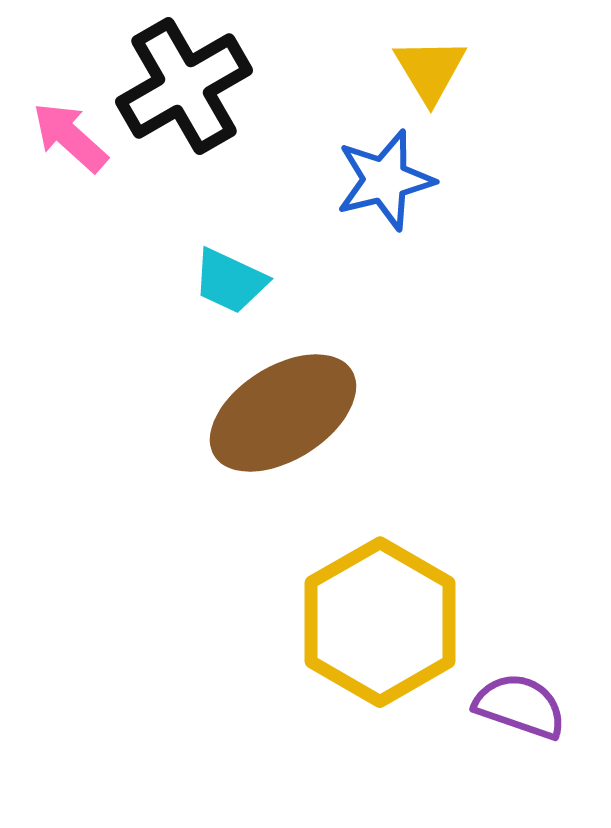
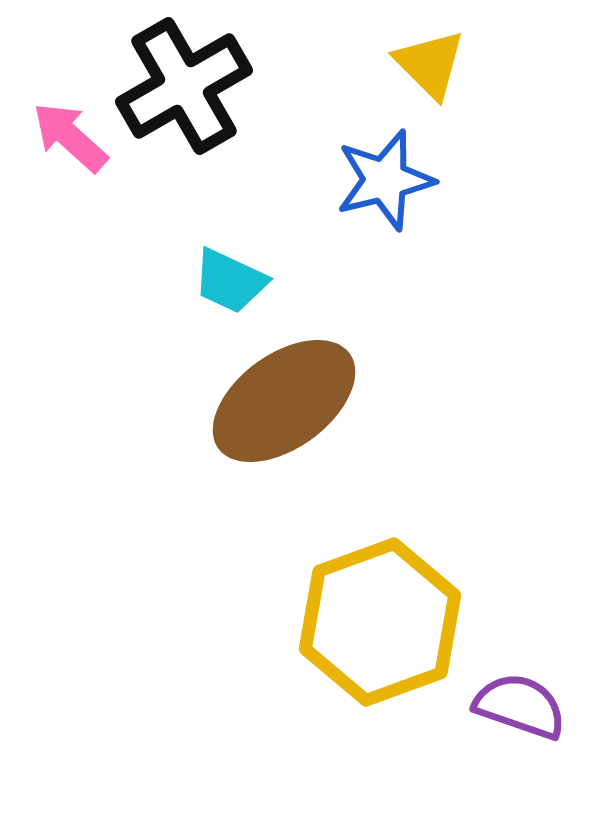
yellow triangle: moved 6 px up; rotated 14 degrees counterclockwise
brown ellipse: moved 1 px right, 12 px up; rotated 4 degrees counterclockwise
yellow hexagon: rotated 10 degrees clockwise
